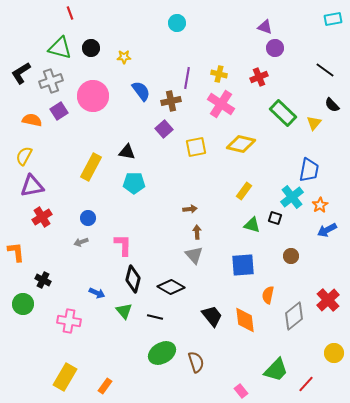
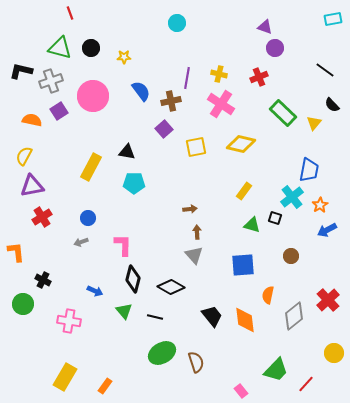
black L-shape at (21, 73): moved 2 px up; rotated 45 degrees clockwise
blue arrow at (97, 293): moved 2 px left, 2 px up
